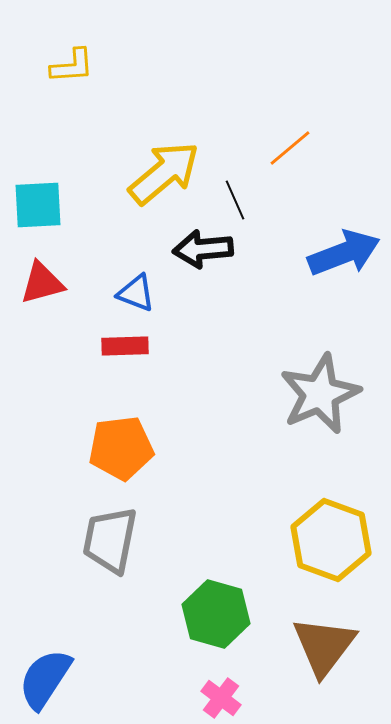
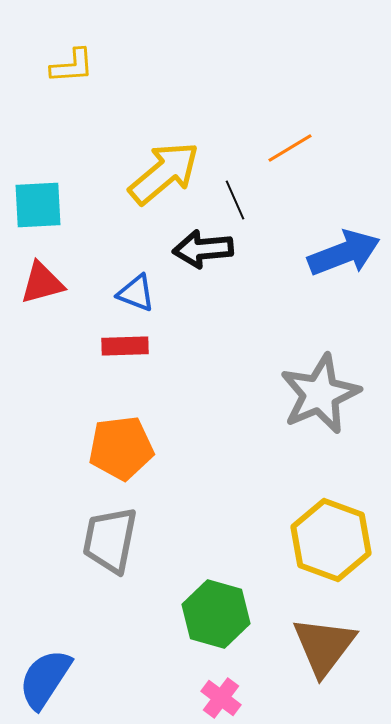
orange line: rotated 9 degrees clockwise
